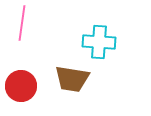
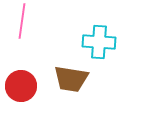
pink line: moved 2 px up
brown trapezoid: moved 1 px left
